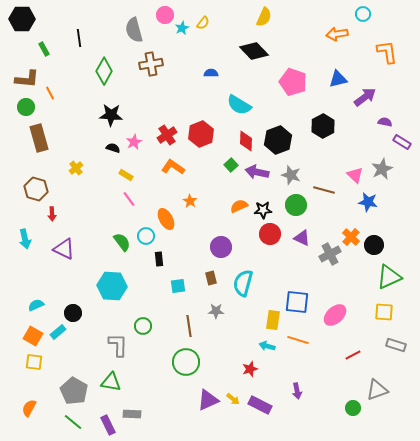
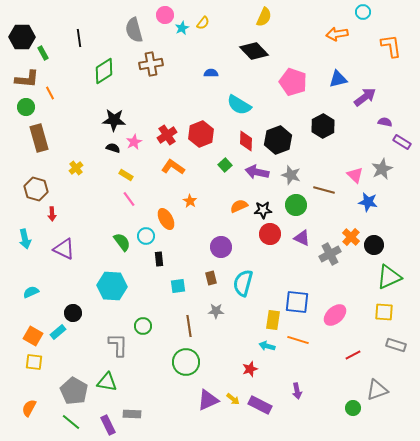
cyan circle at (363, 14): moved 2 px up
black hexagon at (22, 19): moved 18 px down
green rectangle at (44, 49): moved 1 px left, 4 px down
orange L-shape at (387, 52): moved 4 px right, 6 px up
green diamond at (104, 71): rotated 28 degrees clockwise
black star at (111, 115): moved 3 px right, 5 px down
green square at (231, 165): moved 6 px left
cyan semicircle at (36, 305): moved 5 px left, 13 px up
green triangle at (111, 382): moved 4 px left
green line at (73, 422): moved 2 px left
